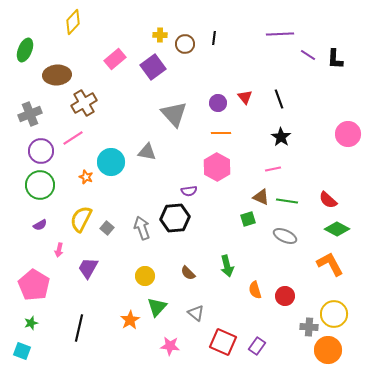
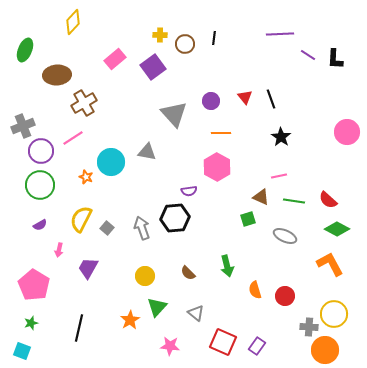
black line at (279, 99): moved 8 px left
purple circle at (218, 103): moved 7 px left, 2 px up
gray cross at (30, 114): moved 7 px left, 12 px down
pink circle at (348, 134): moved 1 px left, 2 px up
pink line at (273, 169): moved 6 px right, 7 px down
green line at (287, 201): moved 7 px right
orange circle at (328, 350): moved 3 px left
